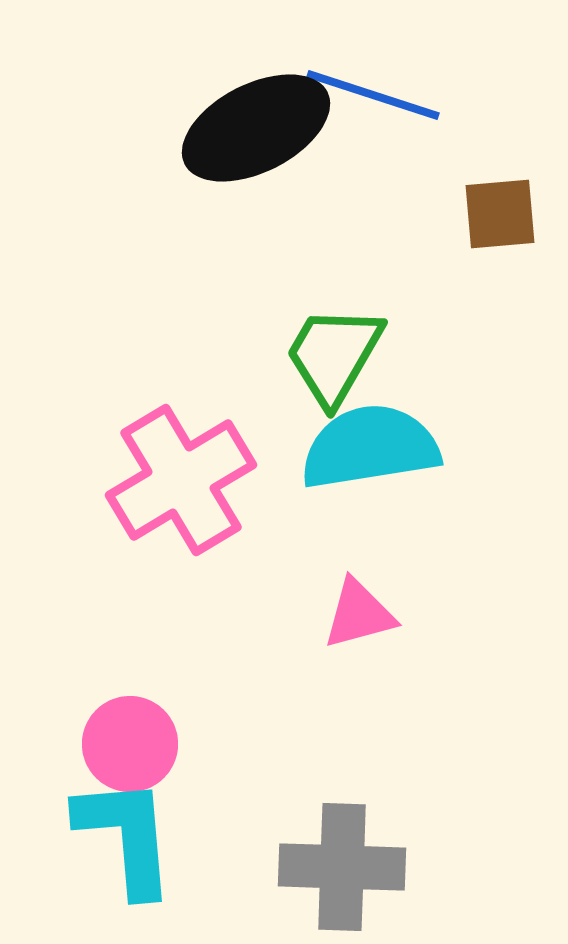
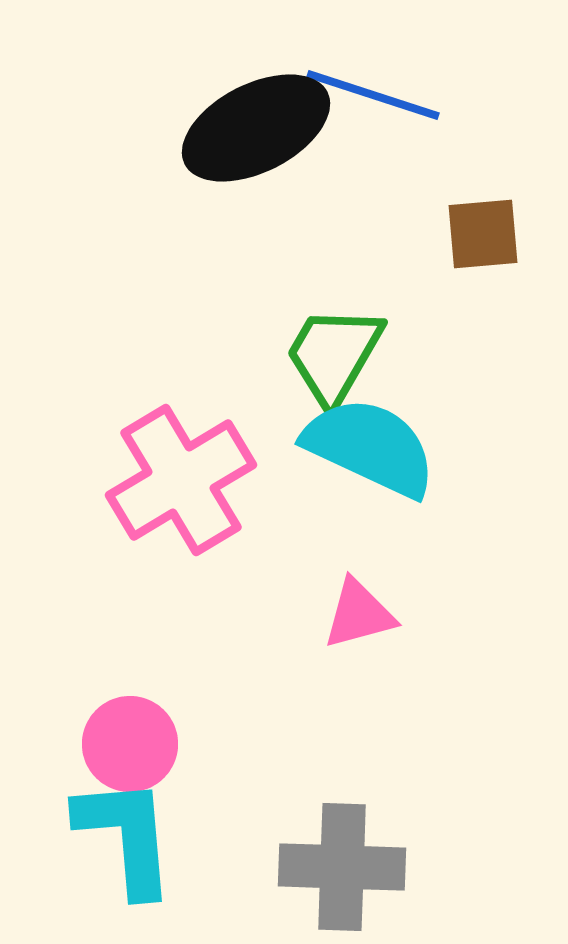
brown square: moved 17 px left, 20 px down
cyan semicircle: rotated 34 degrees clockwise
